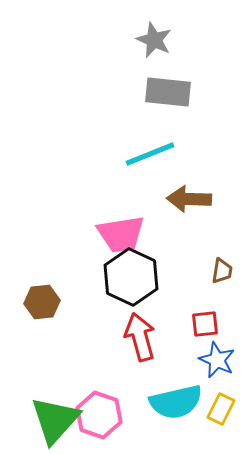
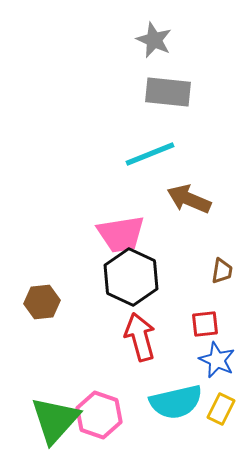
brown arrow: rotated 21 degrees clockwise
